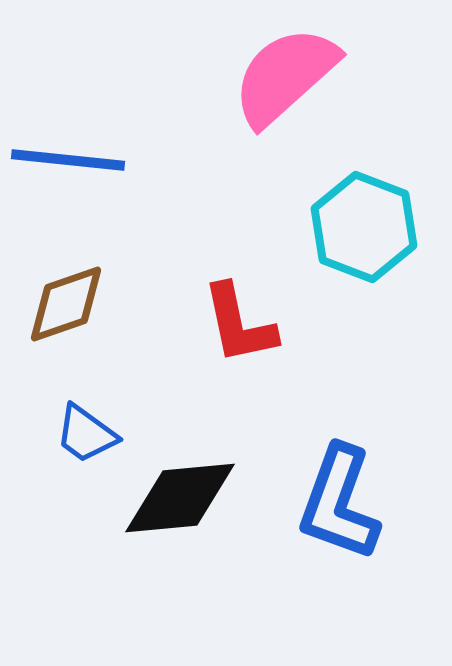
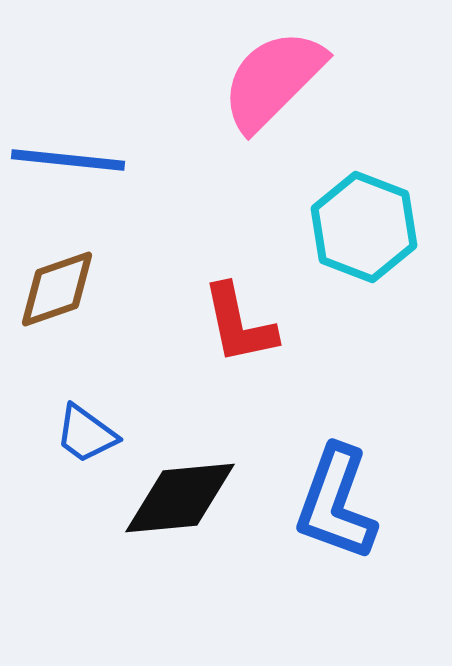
pink semicircle: moved 12 px left, 4 px down; rotated 3 degrees counterclockwise
brown diamond: moved 9 px left, 15 px up
blue L-shape: moved 3 px left
